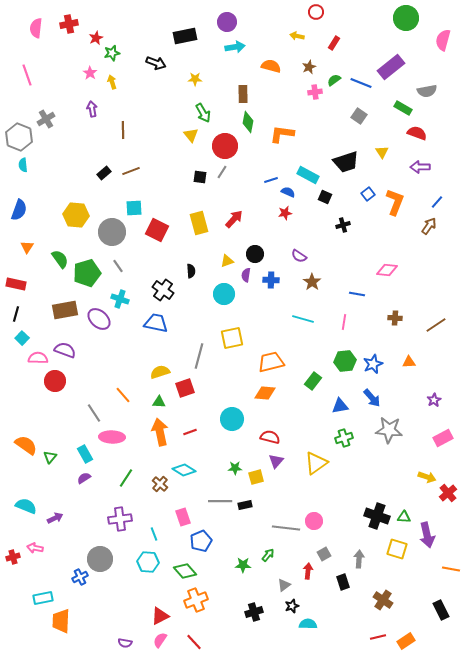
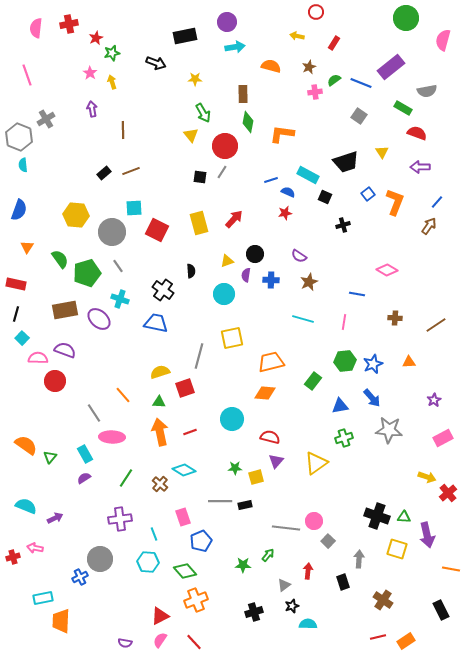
pink diamond at (387, 270): rotated 25 degrees clockwise
brown star at (312, 282): moved 3 px left; rotated 12 degrees clockwise
gray square at (324, 554): moved 4 px right, 13 px up; rotated 16 degrees counterclockwise
